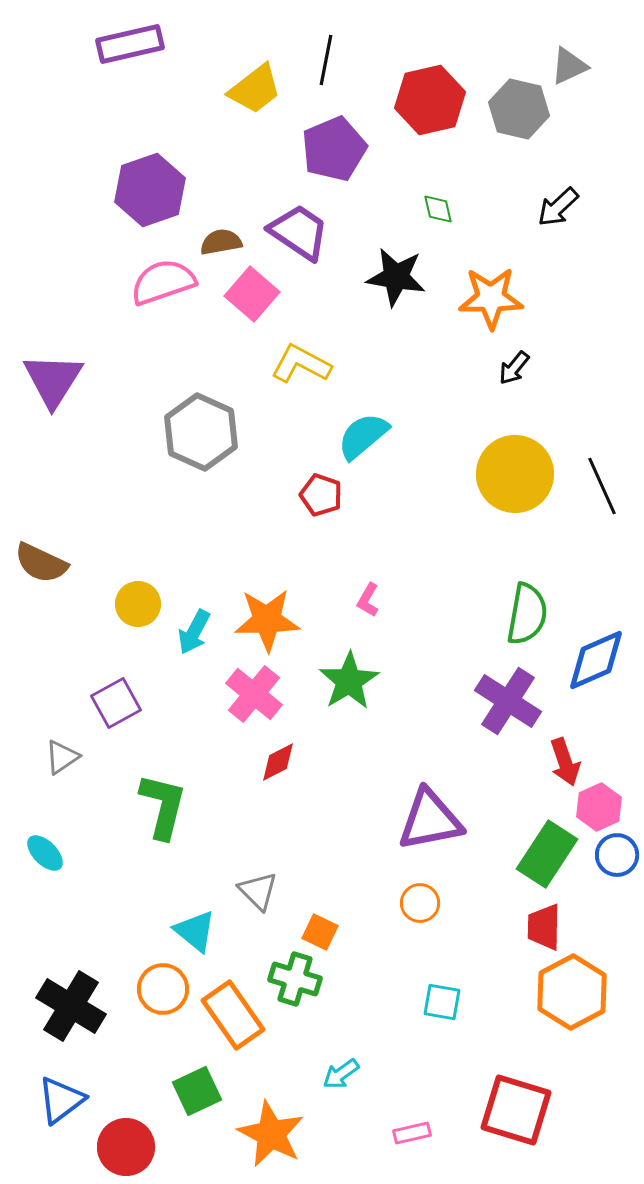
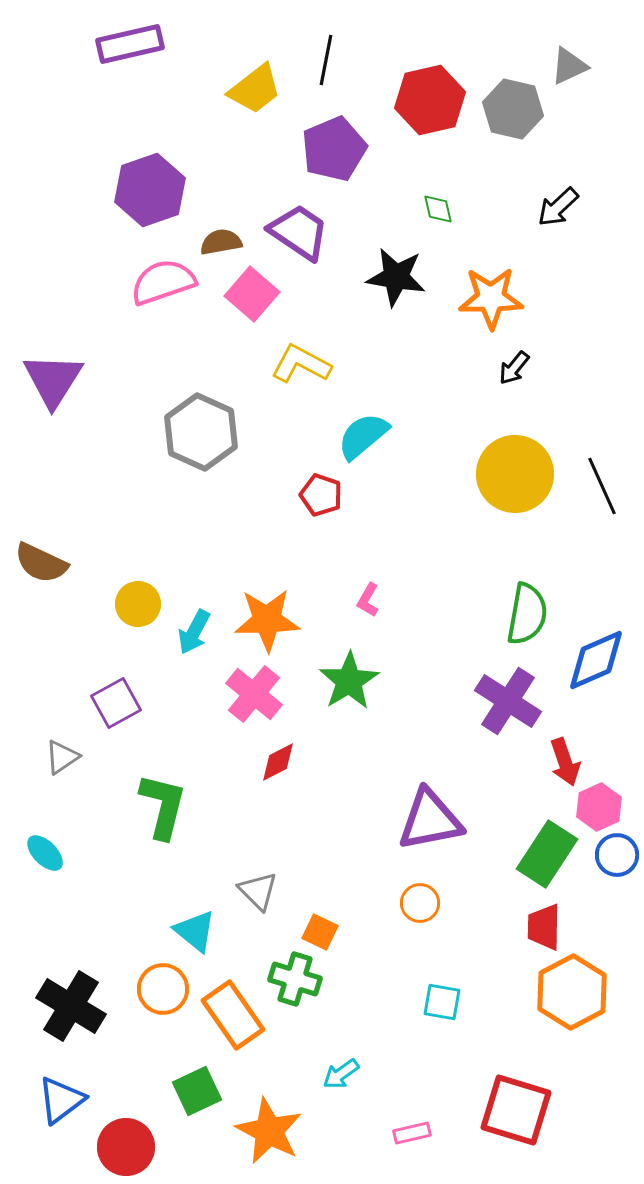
gray hexagon at (519, 109): moved 6 px left
orange star at (271, 1134): moved 2 px left, 3 px up
